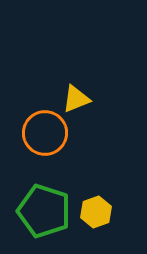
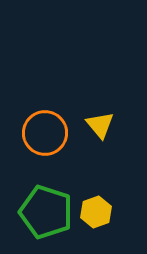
yellow triangle: moved 24 px right, 26 px down; rotated 48 degrees counterclockwise
green pentagon: moved 2 px right, 1 px down
